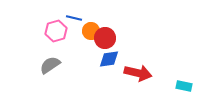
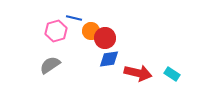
cyan rectangle: moved 12 px left, 12 px up; rotated 21 degrees clockwise
